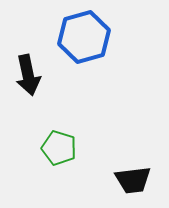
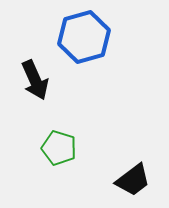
black arrow: moved 7 px right, 5 px down; rotated 12 degrees counterclockwise
black trapezoid: rotated 30 degrees counterclockwise
